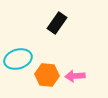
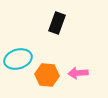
black rectangle: rotated 15 degrees counterclockwise
pink arrow: moved 3 px right, 3 px up
